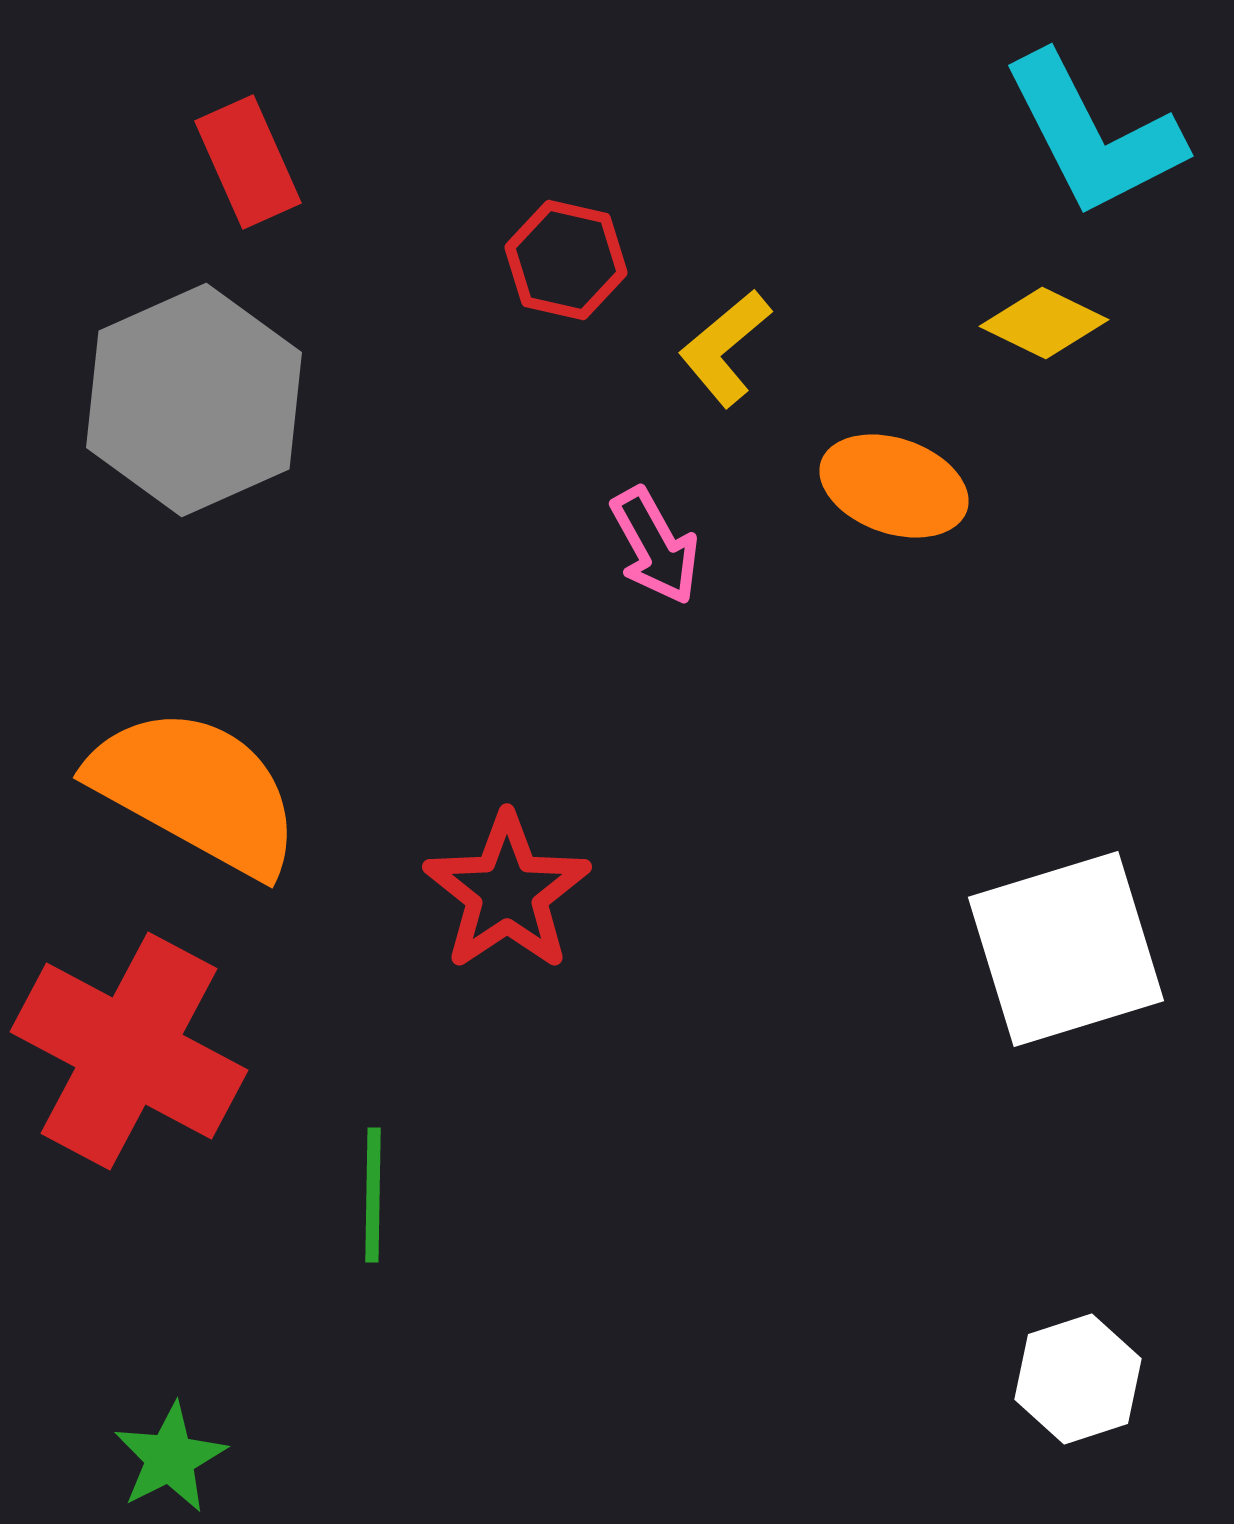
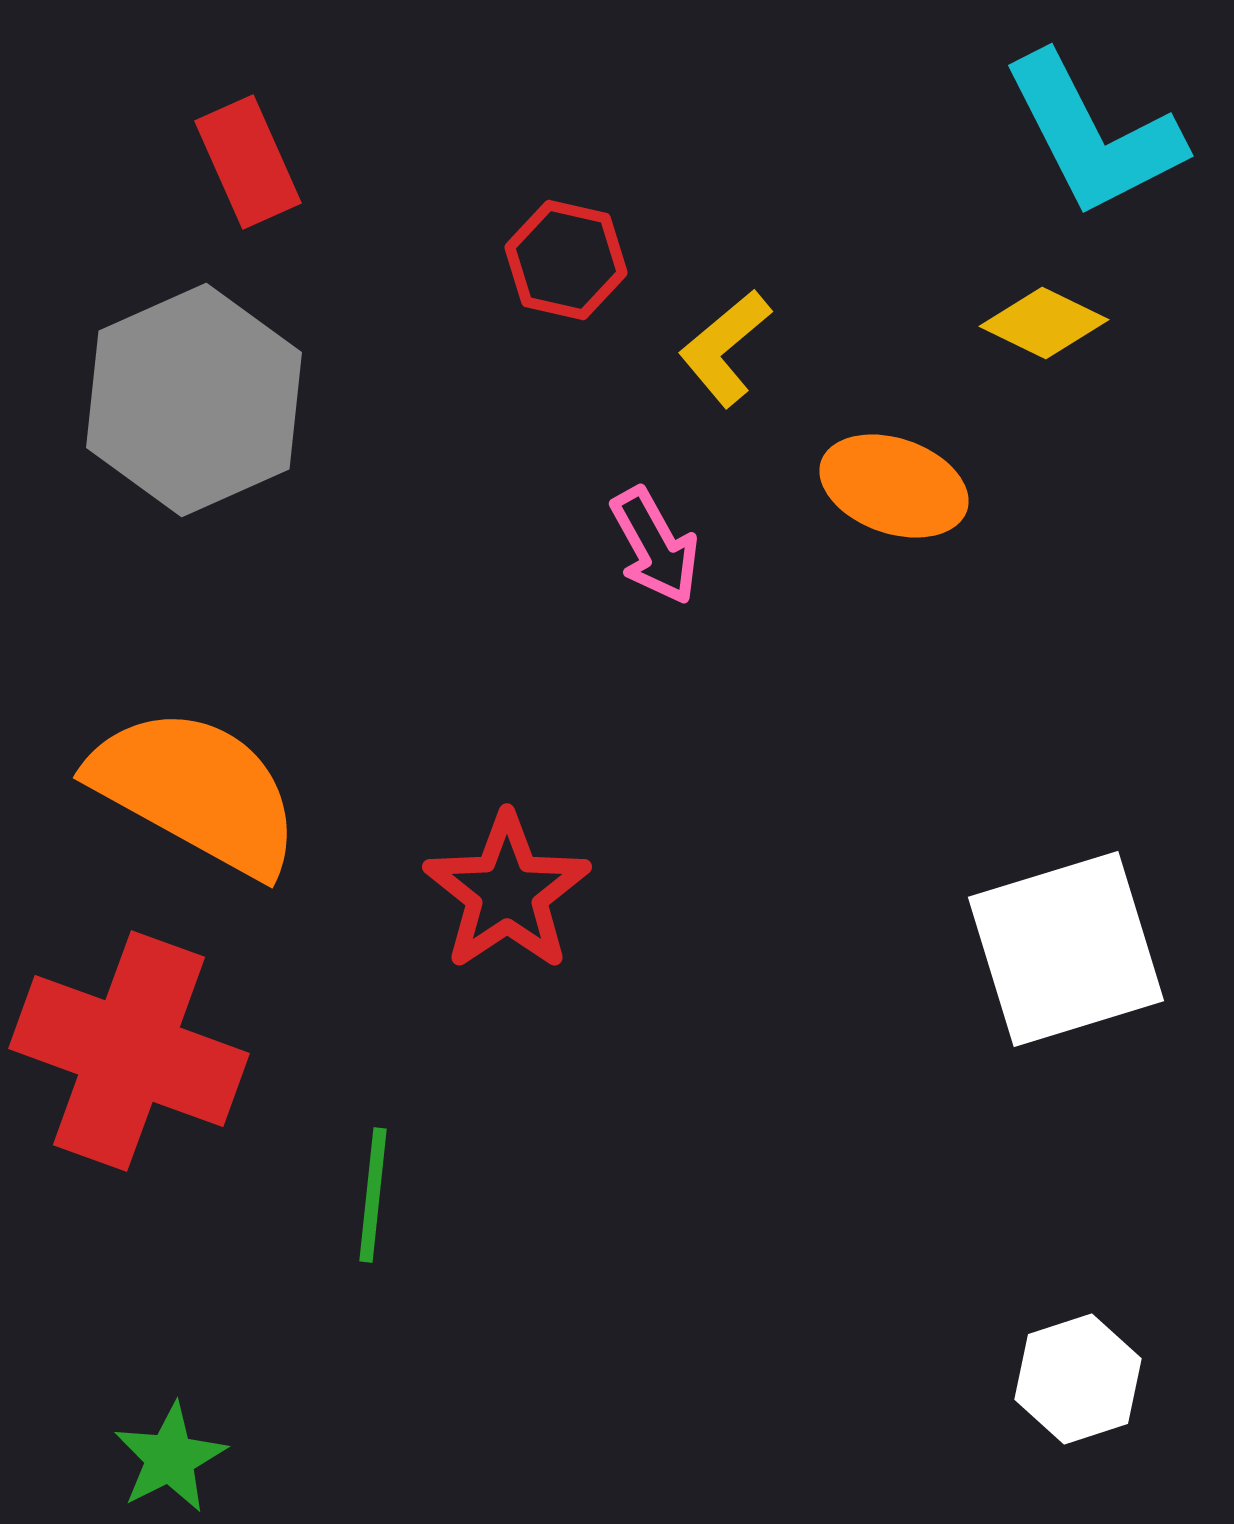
red cross: rotated 8 degrees counterclockwise
green line: rotated 5 degrees clockwise
